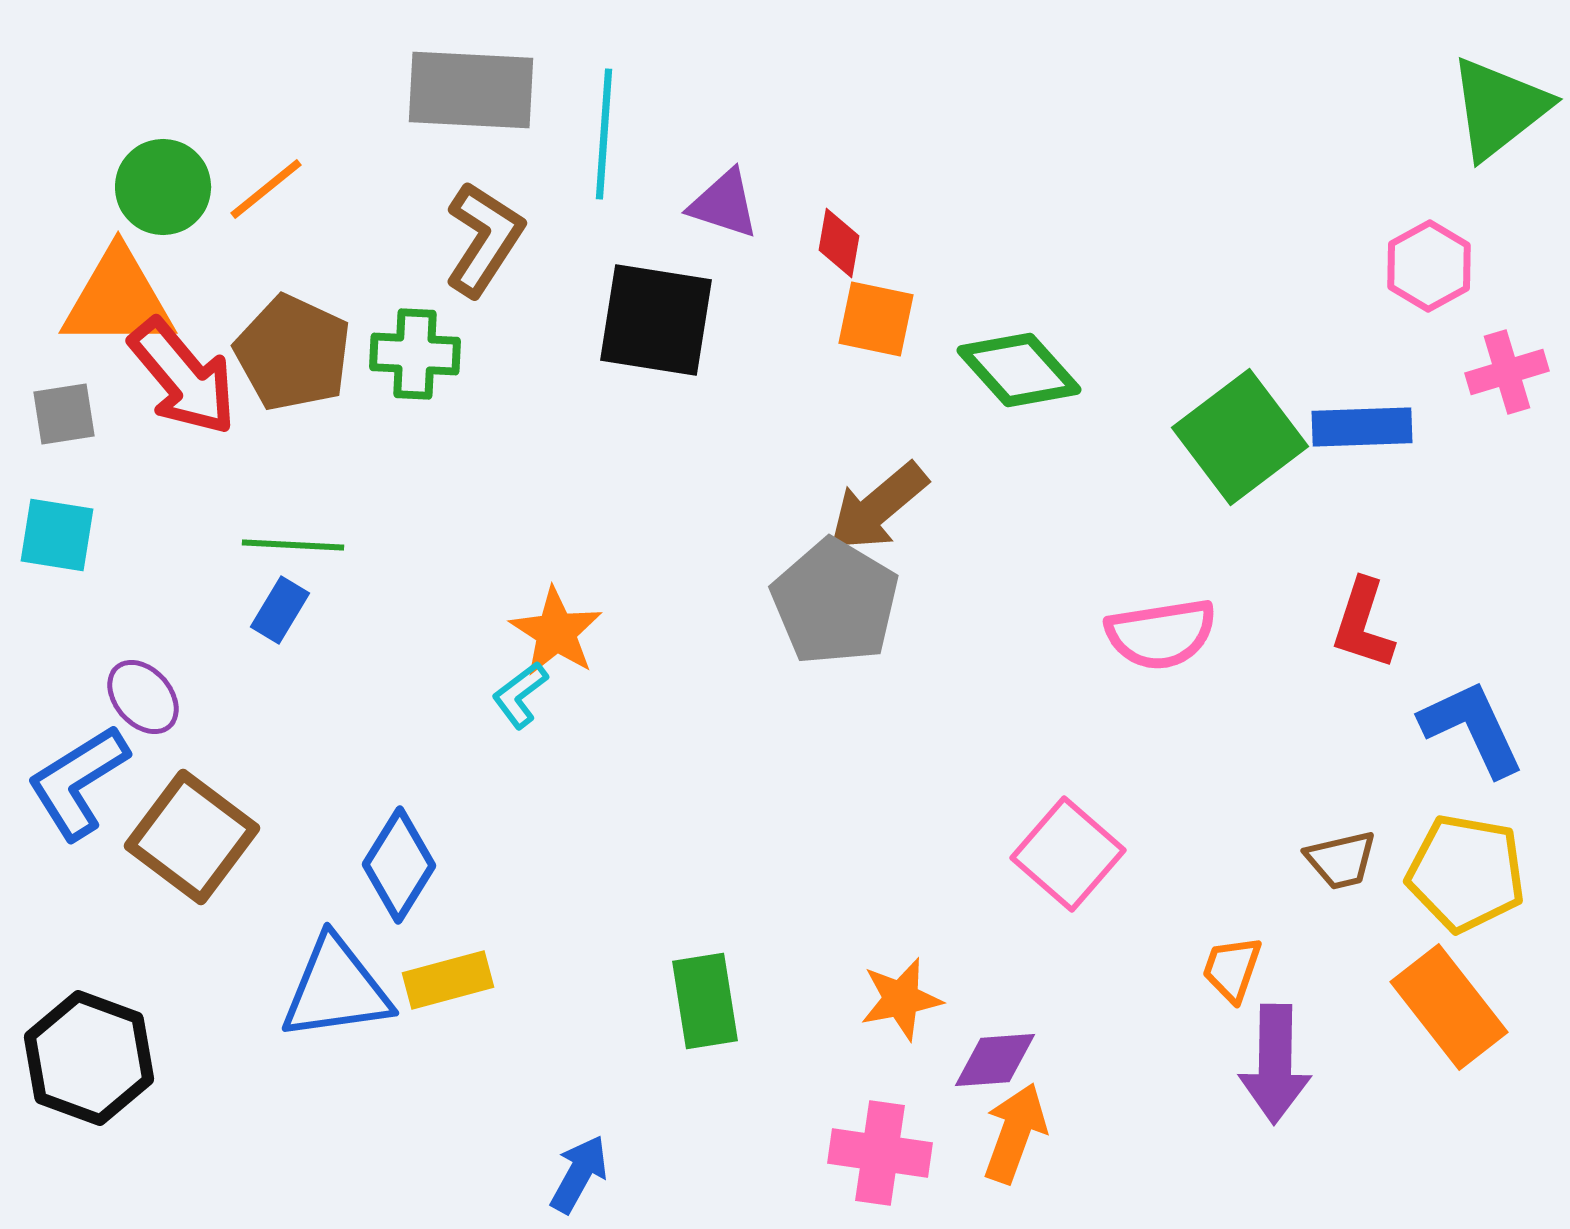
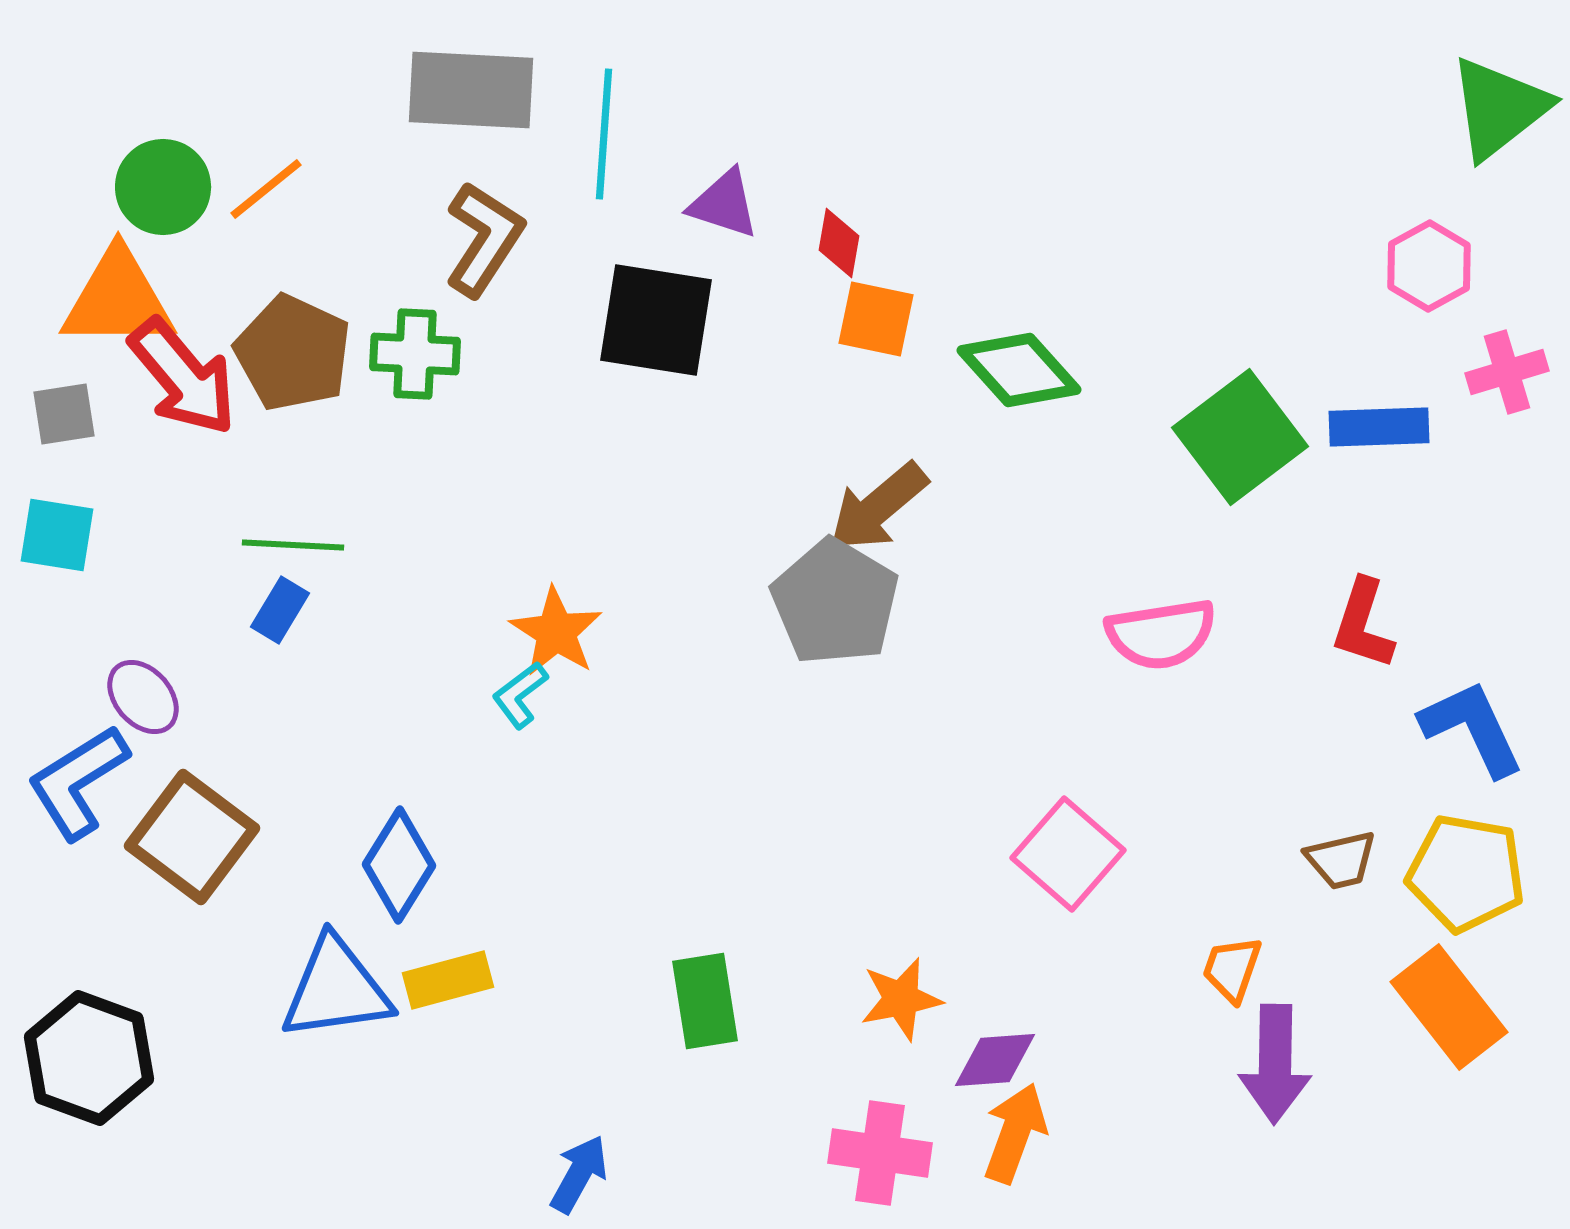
blue rectangle at (1362, 427): moved 17 px right
